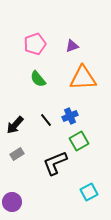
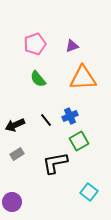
black arrow: rotated 24 degrees clockwise
black L-shape: rotated 12 degrees clockwise
cyan square: rotated 24 degrees counterclockwise
